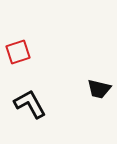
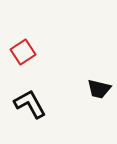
red square: moved 5 px right; rotated 15 degrees counterclockwise
